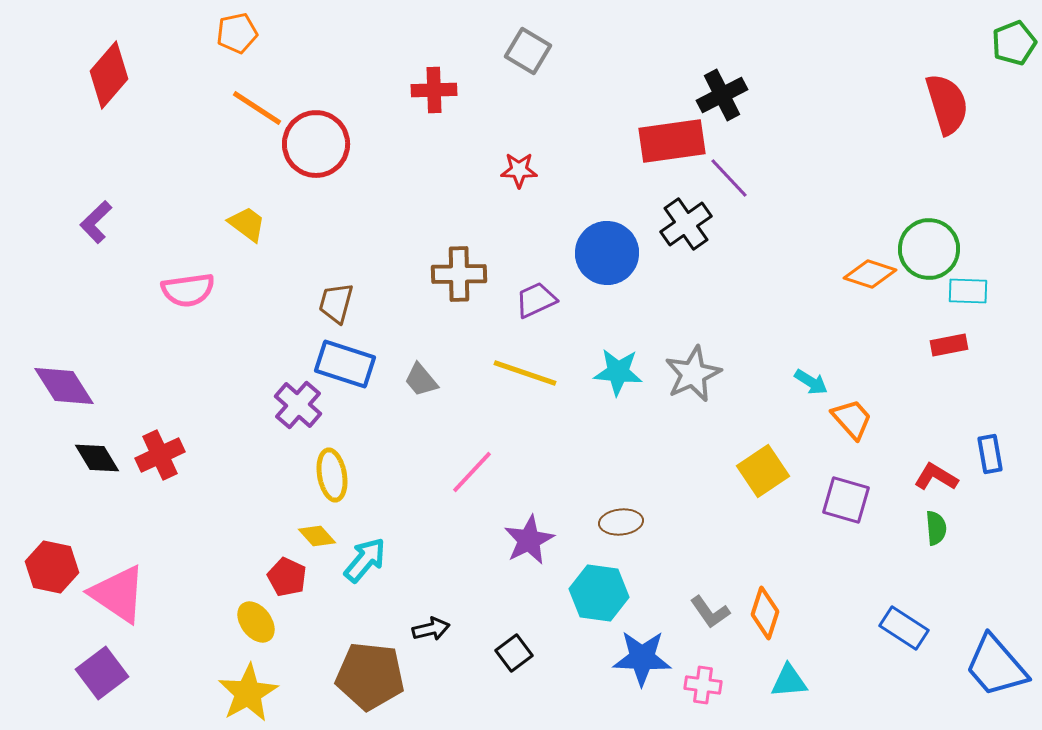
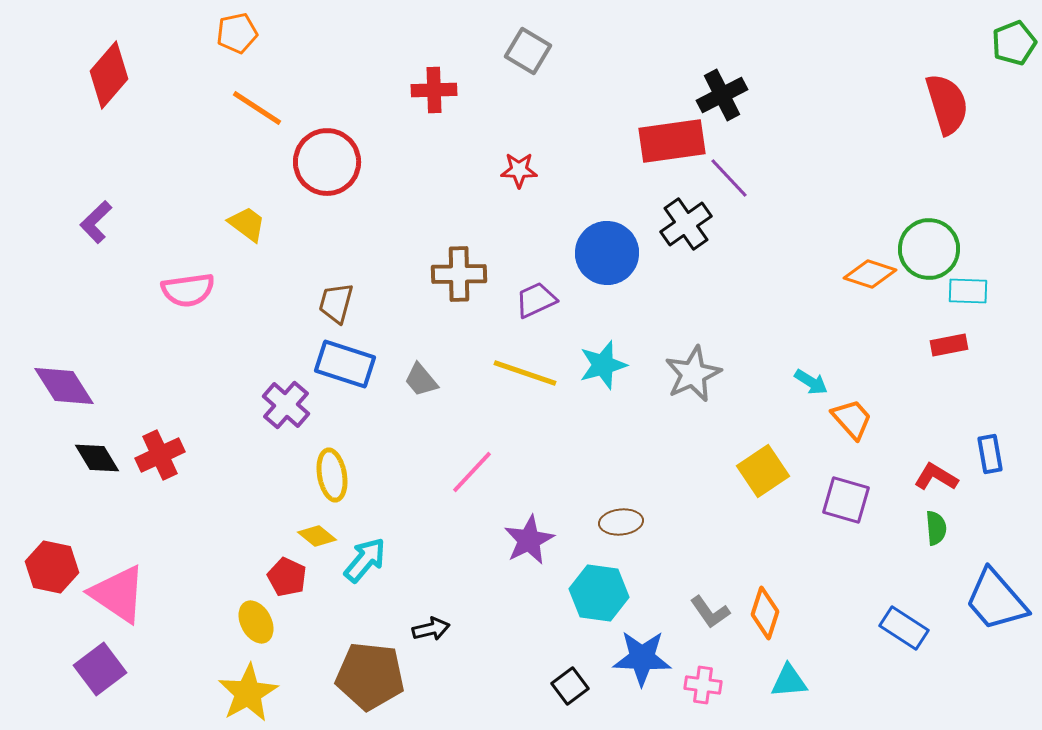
red circle at (316, 144): moved 11 px right, 18 px down
cyan star at (618, 372): moved 15 px left, 7 px up; rotated 21 degrees counterclockwise
purple cross at (298, 405): moved 12 px left
yellow diamond at (317, 536): rotated 9 degrees counterclockwise
yellow ellipse at (256, 622): rotated 9 degrees clockwise
black square at (514, 653): moved 56 px right, 33 px down
blue trapezoid at (996, 666): moved 66 px up
purple square at (102, 673): moved 2 px left, 4 px up
